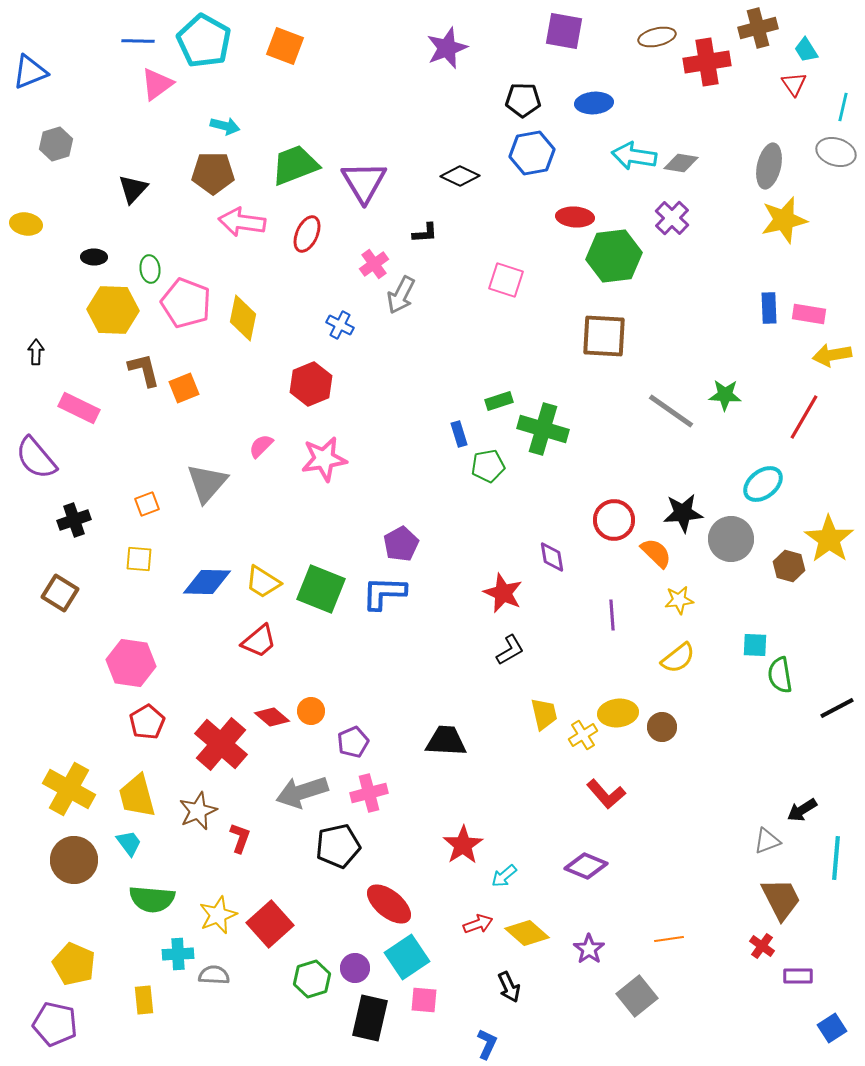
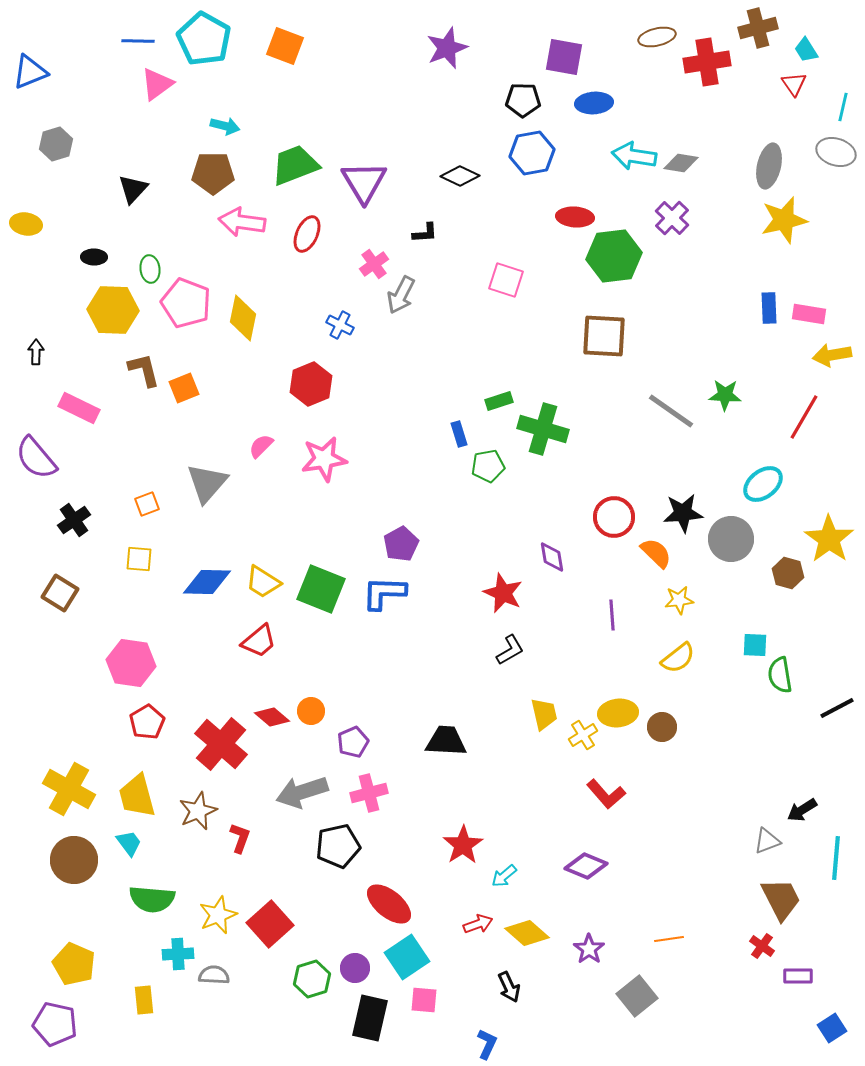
purple square at (564, 31): moved 26 px down
cyan pentagon at (204, 41): moved 2 px up
black cross at (74, 520): rotated 16 degrees counterclockwise
red circle at (614, 520): moved 3 px up
brown hexagon at (789, 566): moved 1 px left, 7 px down
